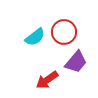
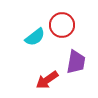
red circle: moved 2 px left, 7 px up
purple trapezoid: rotated 30 degrees counterclockwise
